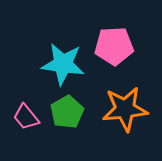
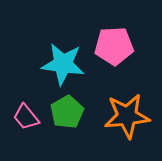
orange star: moved 2 px right, 7 px down
